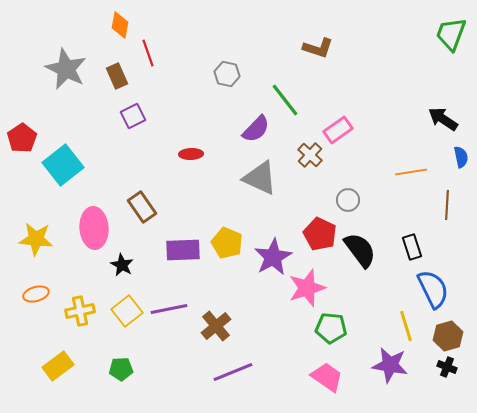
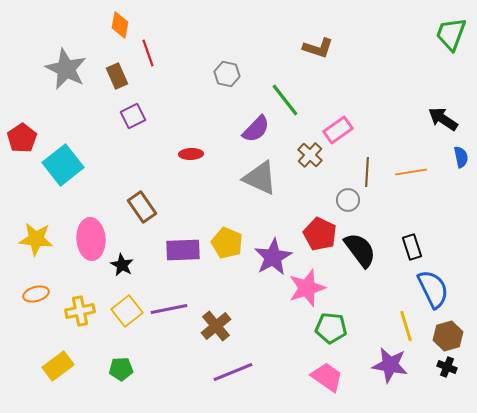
brown line at (447, 205): moved 80 px left, 33 px up
pink ellipse at (94, 228): moved 3 px left, 11 px down
